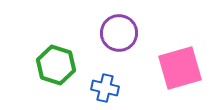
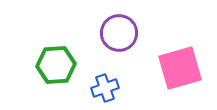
green hexagon: rotated 21 degrees counterclockwise
blue cross: rotated 32 degrees counterclockwise
